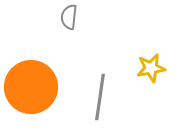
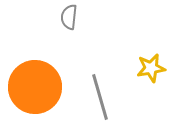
orange circle: moved 4 px right
gray line: rotated 24 degrees counterclockwise
